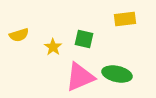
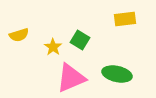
green square: moved 4 px left, 1 px down; rotated 18 degrees clockwise
pink triangle: moved 9 px left, 1 px down
